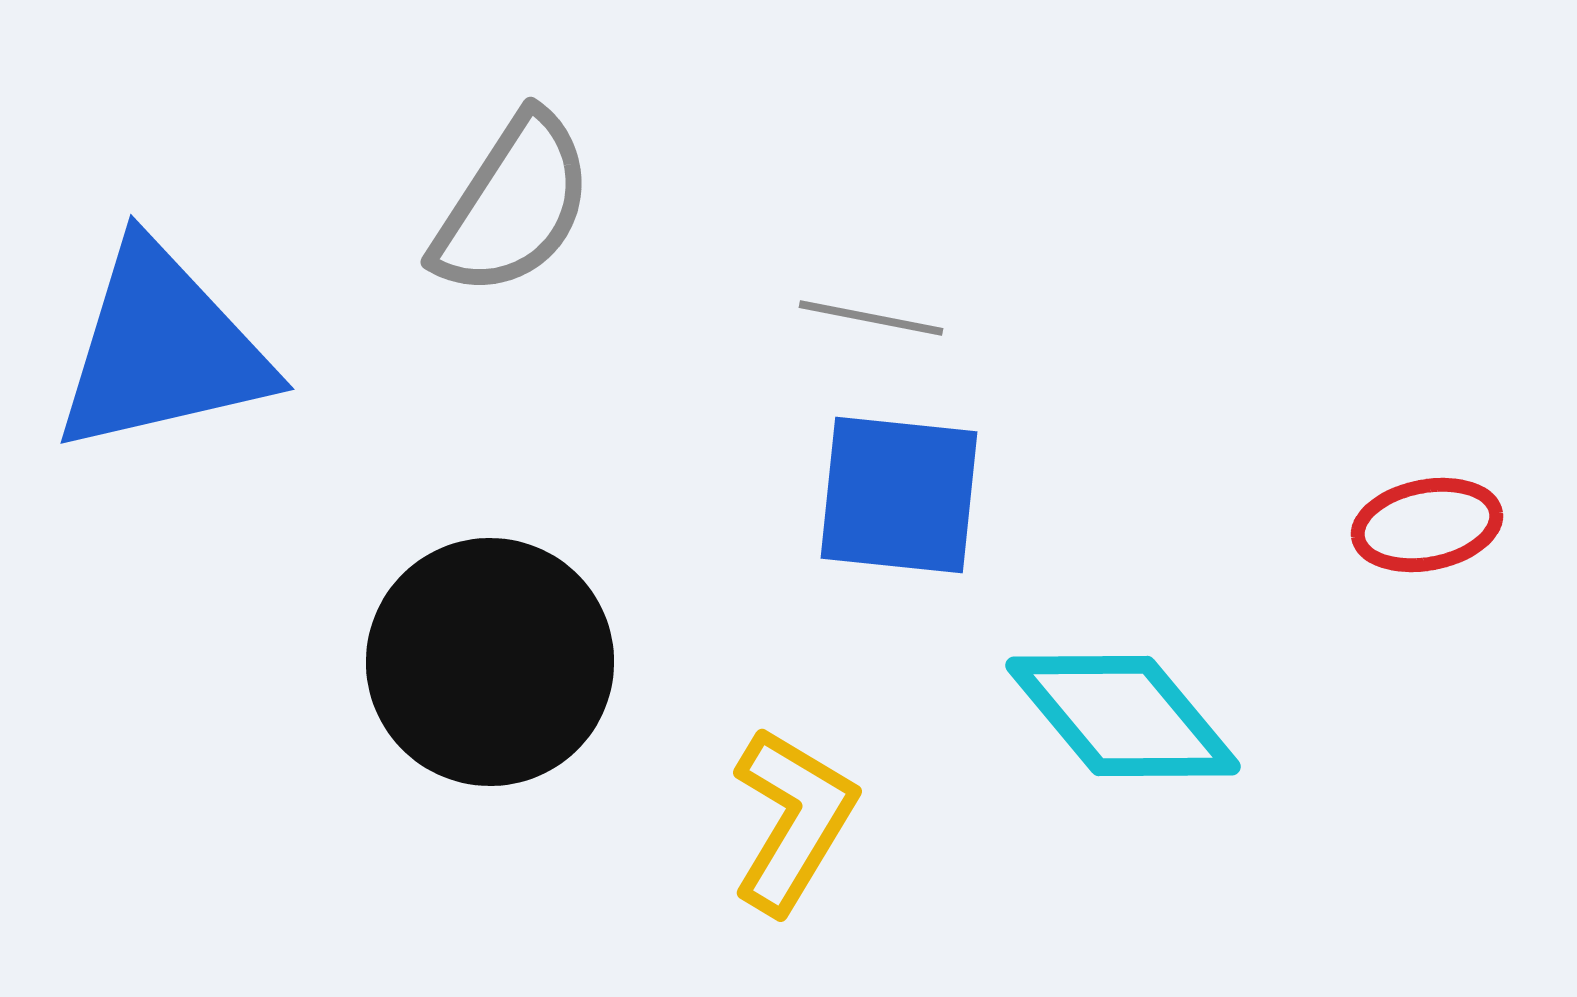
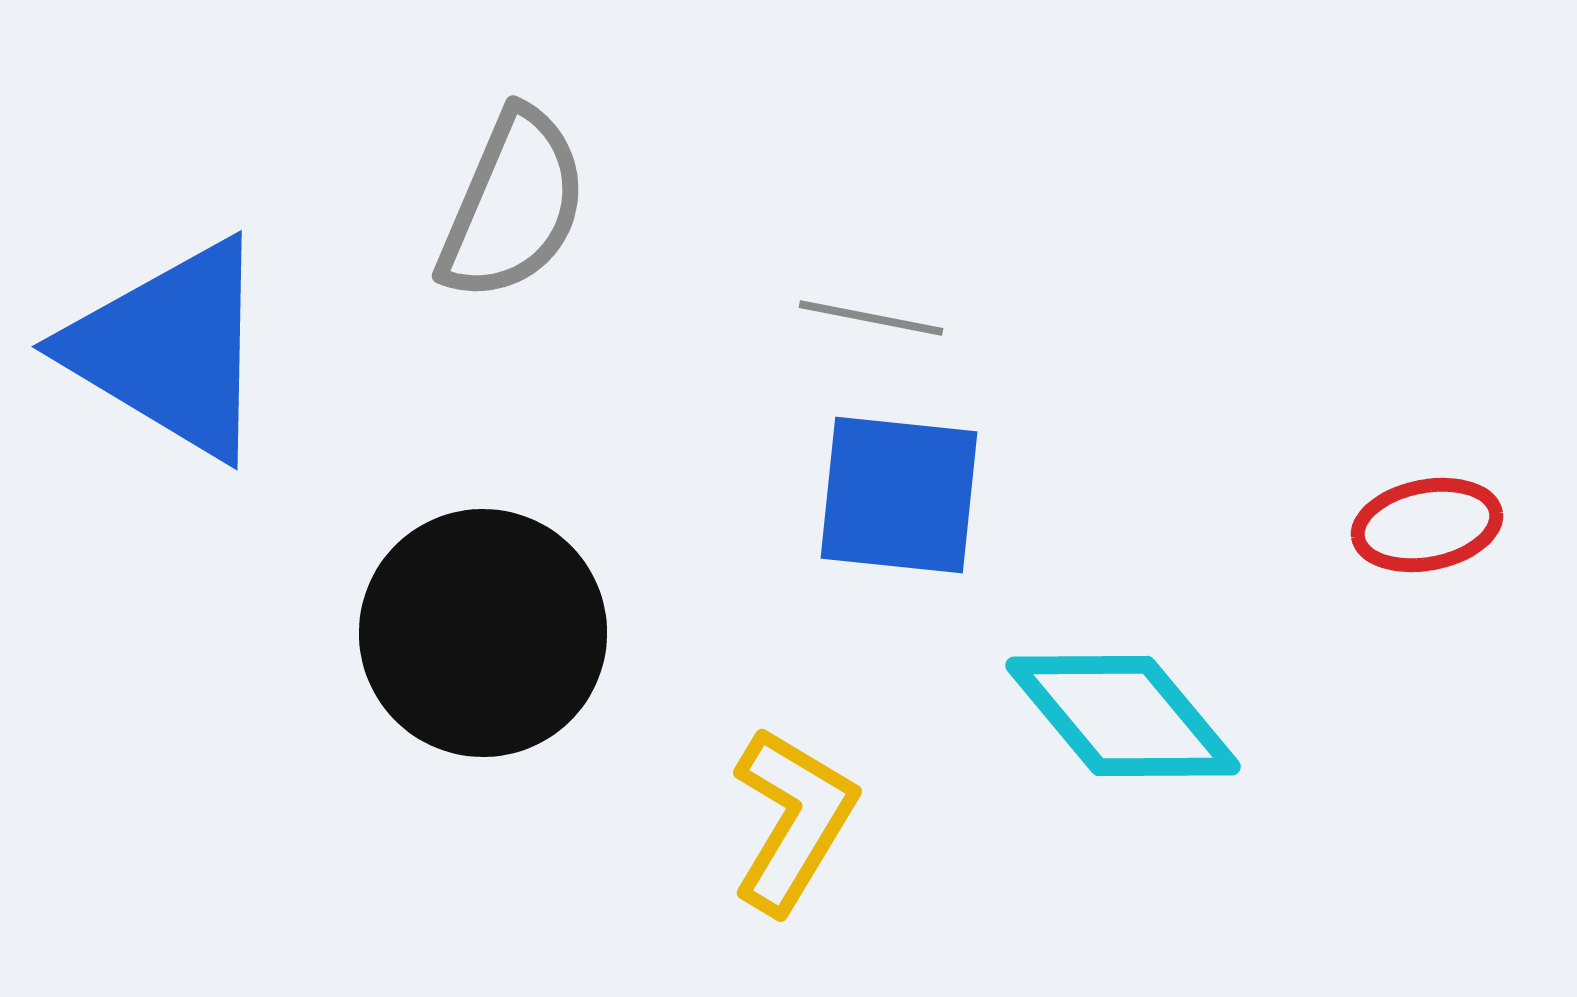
gray semicircle: rotated 10 degrees counterclockwise
blue triangle: moved 8 px right; rotated 44 degrees clockwise
black circle: moved 7 px left, 29 px up
